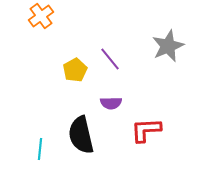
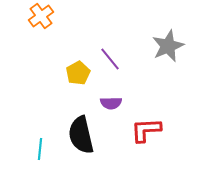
yellow pentagon: moved 3 px right, 3 px down
